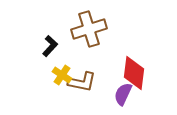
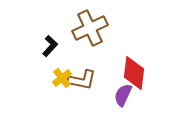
brown cross: moved 1 px right, 1 px up; rotated 8 degrees counterclockwise
yellow cross: moved 3 px down; rotated 18 degrees clockwise
brown L-shape: moved 2 px up
purple semicircle: moved 1 px down
